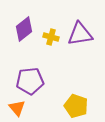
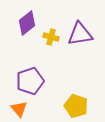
purple diamond: moved 3 px right, 6 px up
purple pentagon: rotated 12 degrees counterclockwise
orange triangle: moved 2 px right, 1 px down
